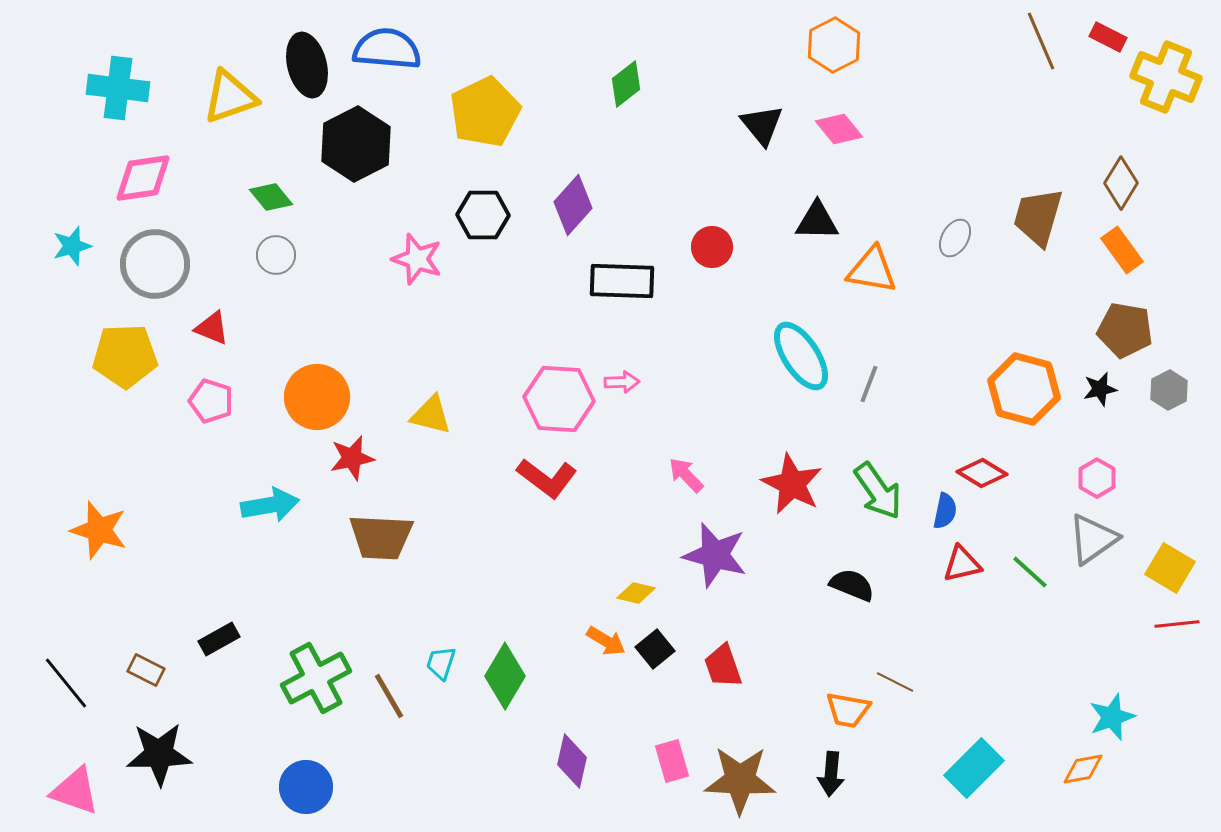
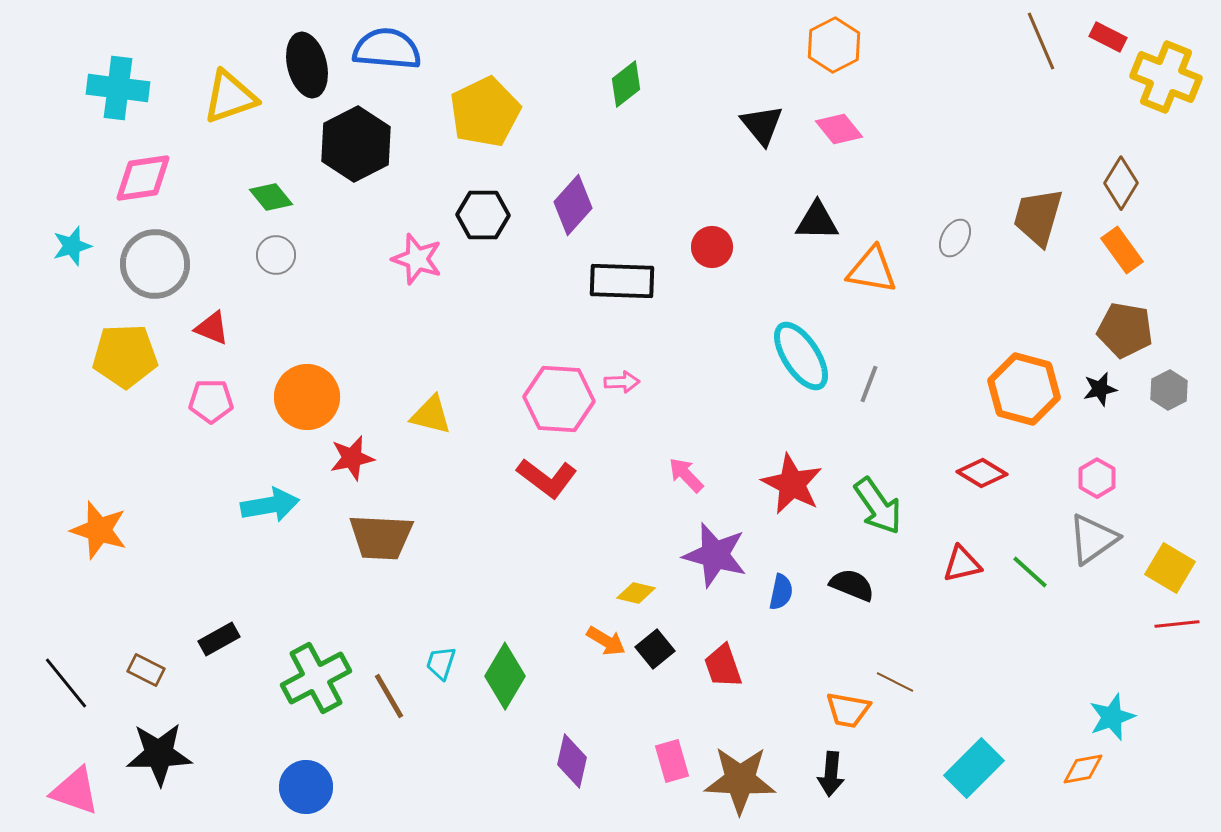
orange circle at (317, 397): moved 10 px left
pink pentagon at (211, 401): rotated 18 degrees counterclockwise
green arrow at (878, 491): moved 15 px down
blue semicircle at (945, 511): moved 164 px left, 81 px down
